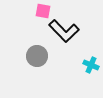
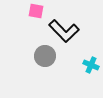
pink square: moved 7 px left
gray circle: moved 8 px right
